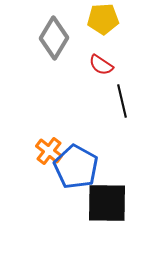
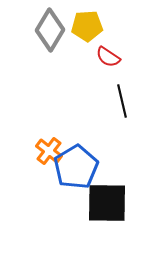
yellow pentagon: moved 16 px left, 7 px down
gray diamond: moved 4 px left, 8 px up
red semicircle: moved 7 px right, 8 px up
blue pentagon: rotated 12 degrees clockwise
